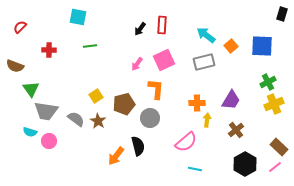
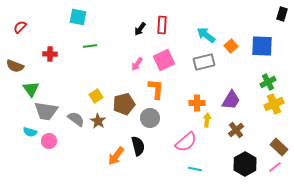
red cross: moved 1 px right, 4 px down
